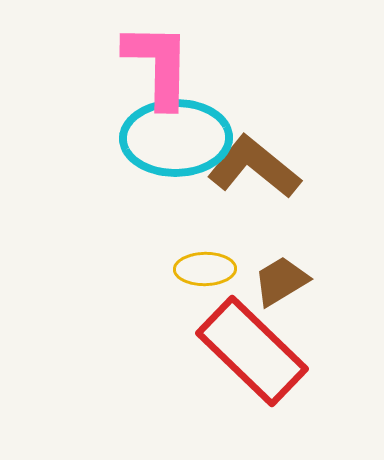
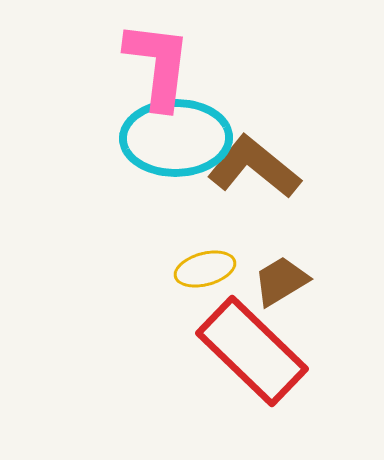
pink L-shape: rotated 6 degrees clockwise
yellow ellipse: rotated 14 degrees counterclockwise
